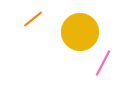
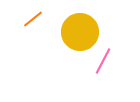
pink line: moved 2 px up
